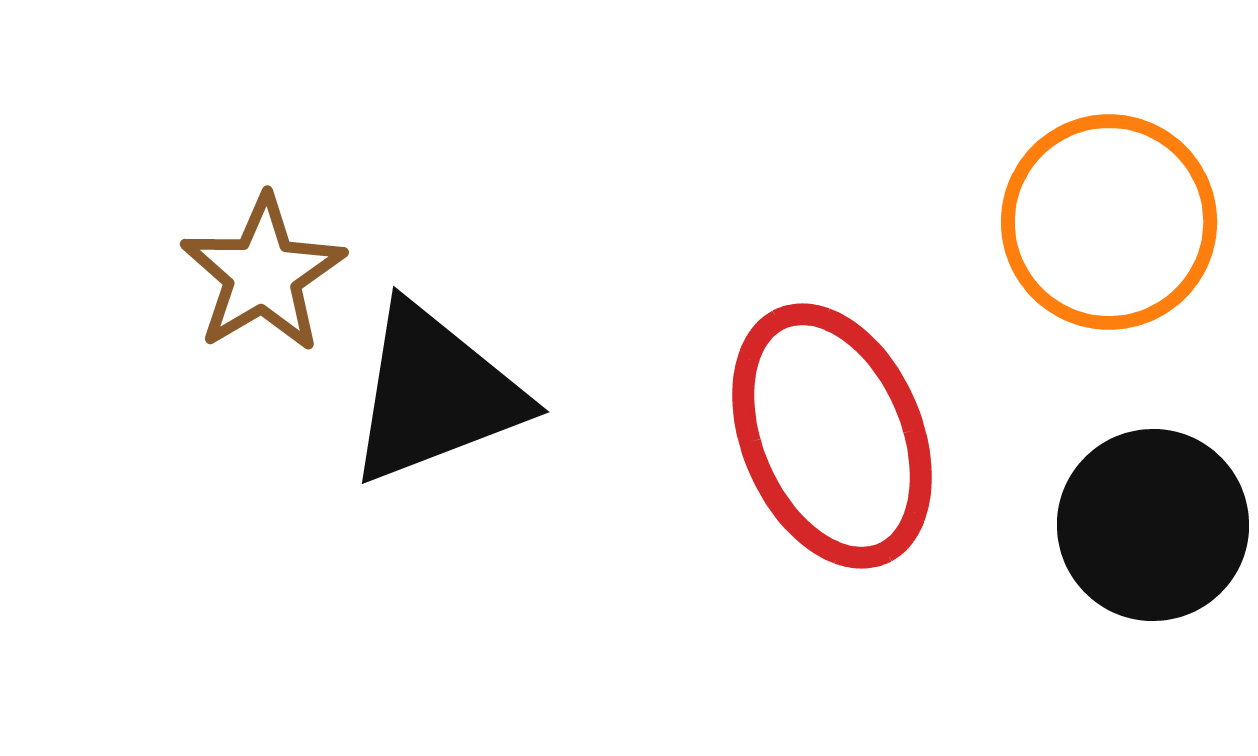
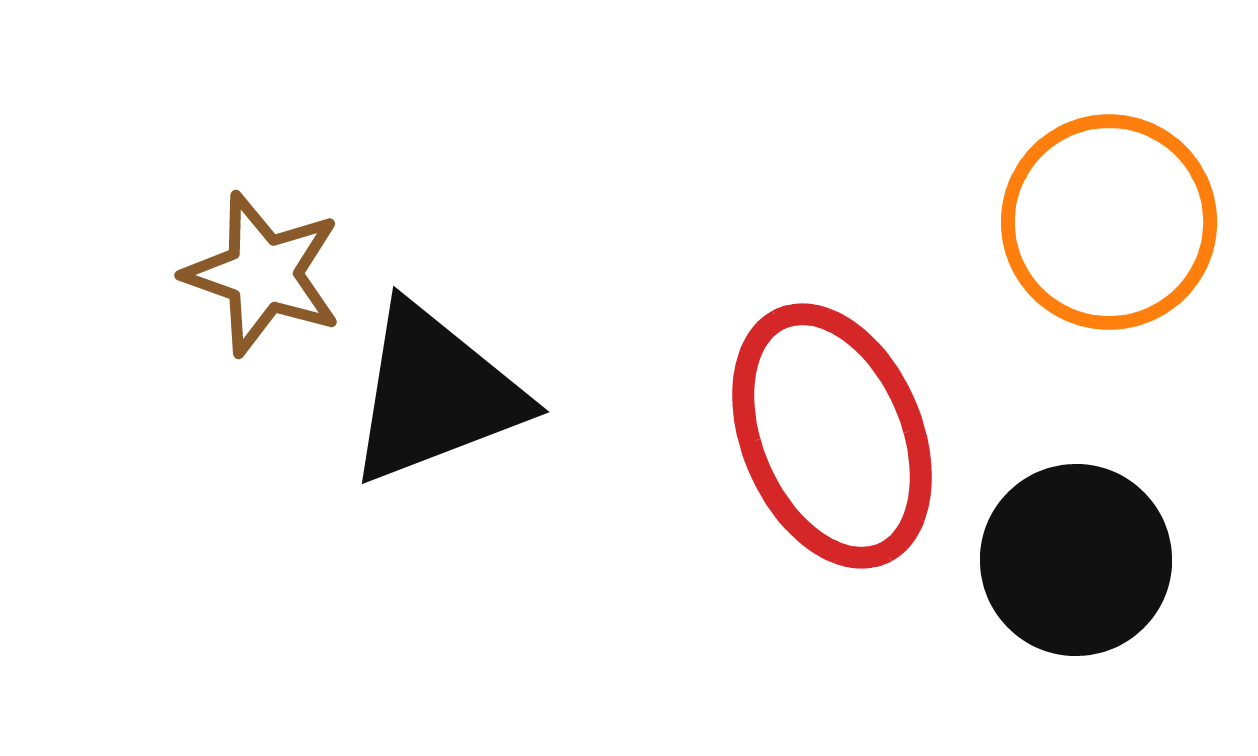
brown star: rotated 22 degrees counterclockwise
black circle: moved 77 px left, 35 px down
